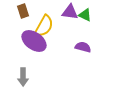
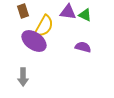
purple triangle: moved 2 px left
